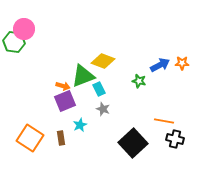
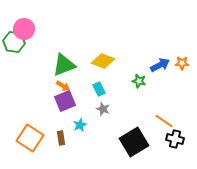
green triangle: moved 19 px left, 11 px up
orange arrow: rotated 16 degrees clockwise
orange line: rotated 24 degrees clockwise
black square: moved 1 px right, 1 px up; rotated 12 degrees clockwise
